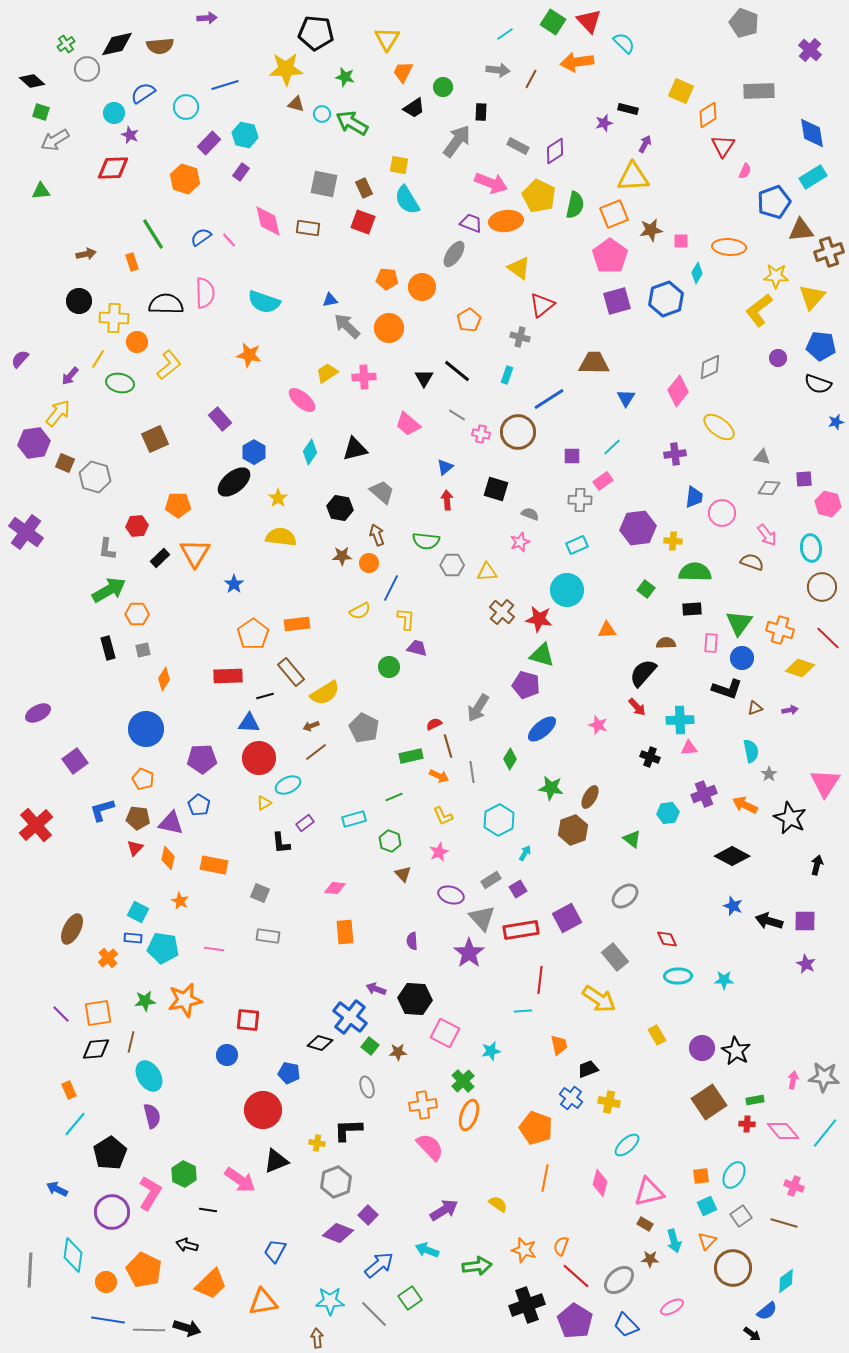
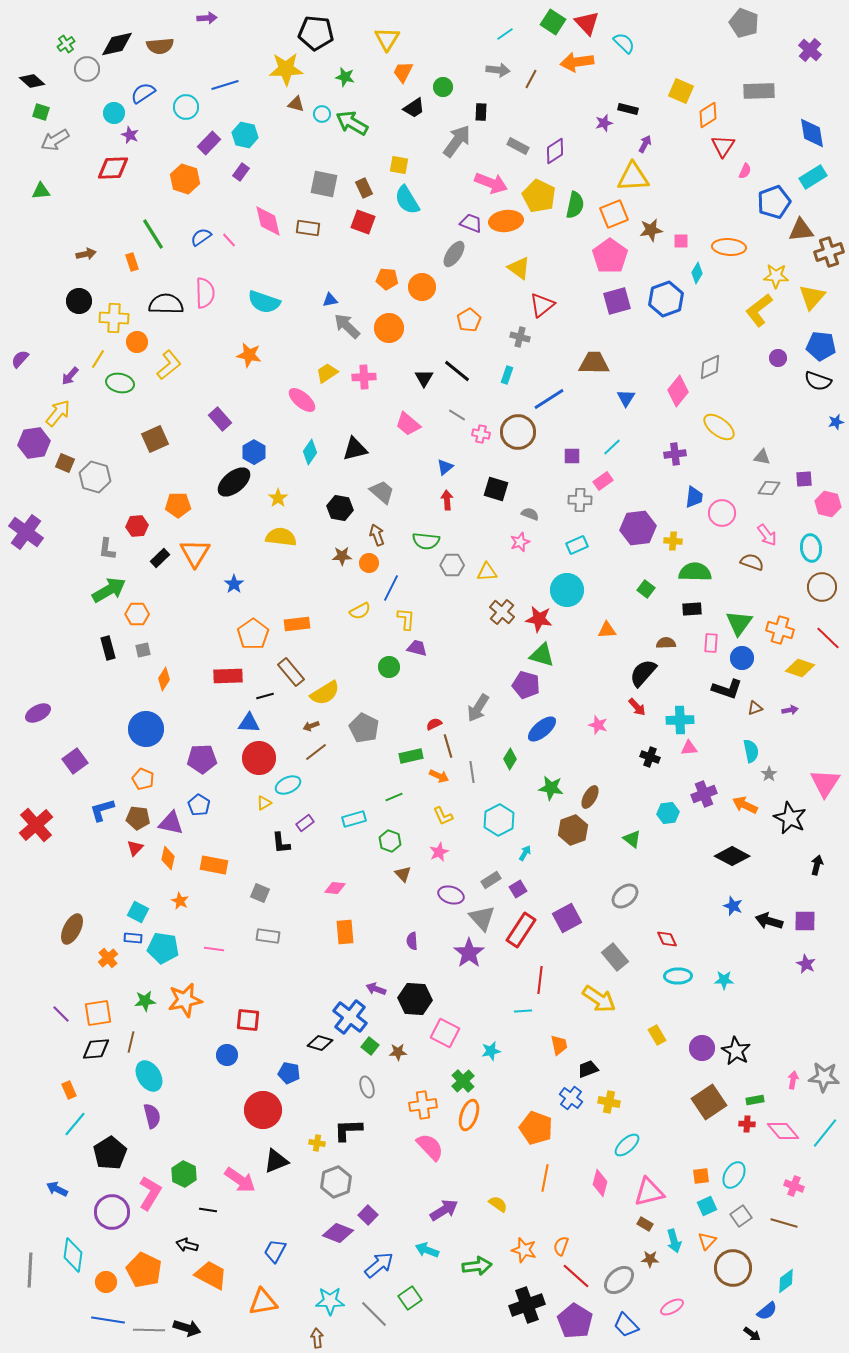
red triangle at (589, 21): moved 2 px left, 2 px down
black semicircle at (818, 384): moved 3 px up
red rectangle at (521, 930): rotated 48 degrees counterclockwise
orange trapezoid at (211, 1284): moved 9 px up; rotated 108 degrees counterclockwise
